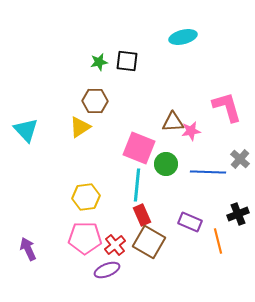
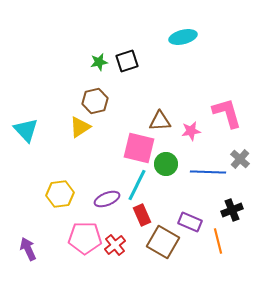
black square: rotated 25 degrees counterclockwise
brown hexagon: rotated 15 degrees counterclockwise
pink L-shape: moved 6 px down
brown triangle: moved 13 px left, 1 px up
pink square: rotated 8 degrees counterclockwise
cyan line: rotated 20 degrees clockwise
yellow hexagon: moved 26 px left, 3 px up
black cross: moved 6 px left, 4 px up
brown square: moved 14 px right
purple ellipse: moved 71 px up
